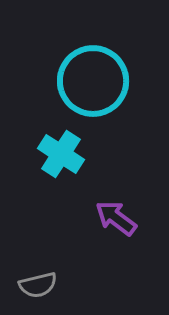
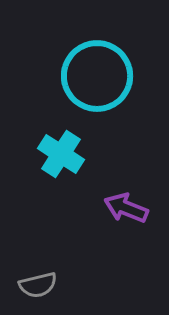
cyan circle: moved 4 px right, 5 px up
purple arrow: moved 10 px right, 10 px up; rotated 15 degrees counterclockwise
